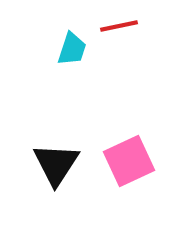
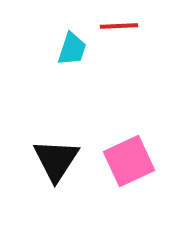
red line: rotated 9 degrees clockwise
black triangle: moved 4 px up
